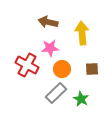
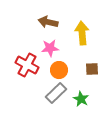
orange circle: moved 3 px left, 1 px down
